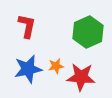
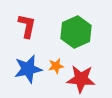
green hexagon: moved 12 px left
red star: moved 2 px down
